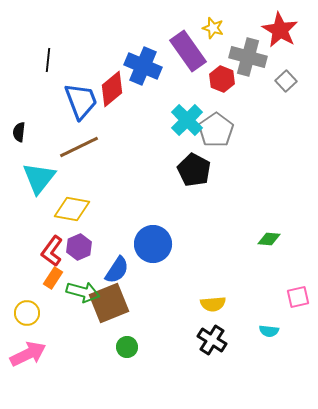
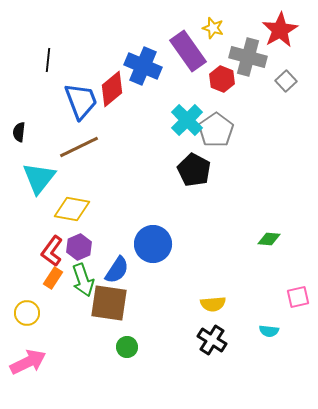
red star: rotated 12 degrees clockwise
green arrow: moved 12 px up; rotated 56 degrees clockwise
brown square: rotated 30 degrees clockwise
pink arrow: moved 8 px down
